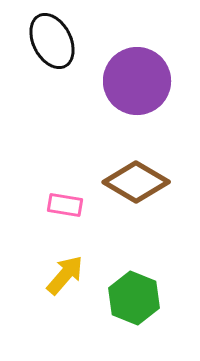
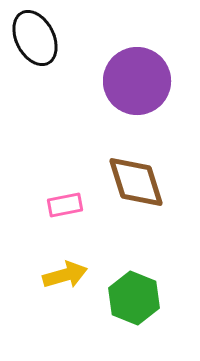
black ellipse: moved 17 px left, 3 px up
brown diamond: rotated 42 degrees clockwise
pink rectangle: rotated 20 degrees counterclockwise
yellow arrow: rotated 33 degrees clockwise
